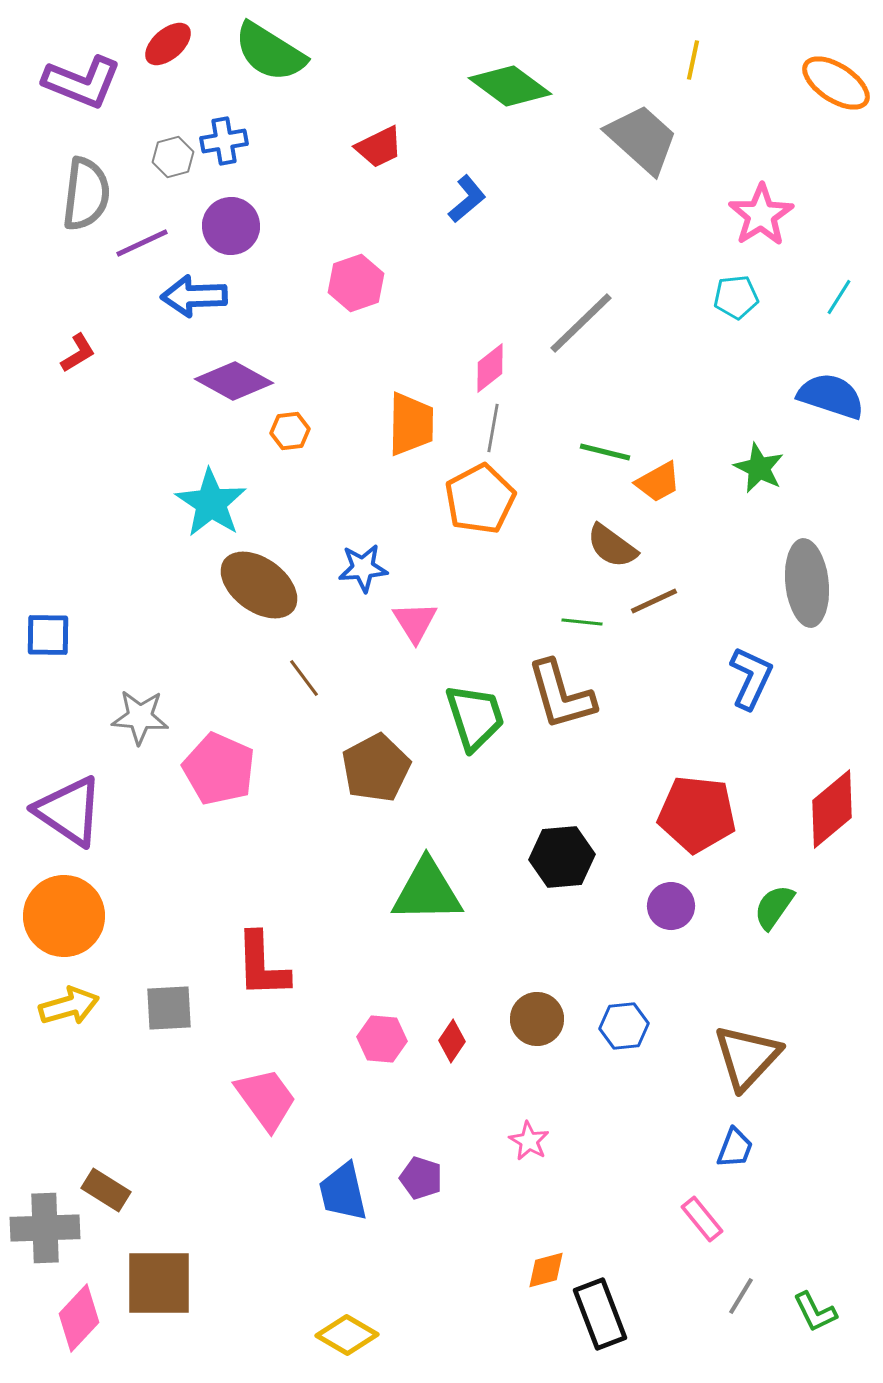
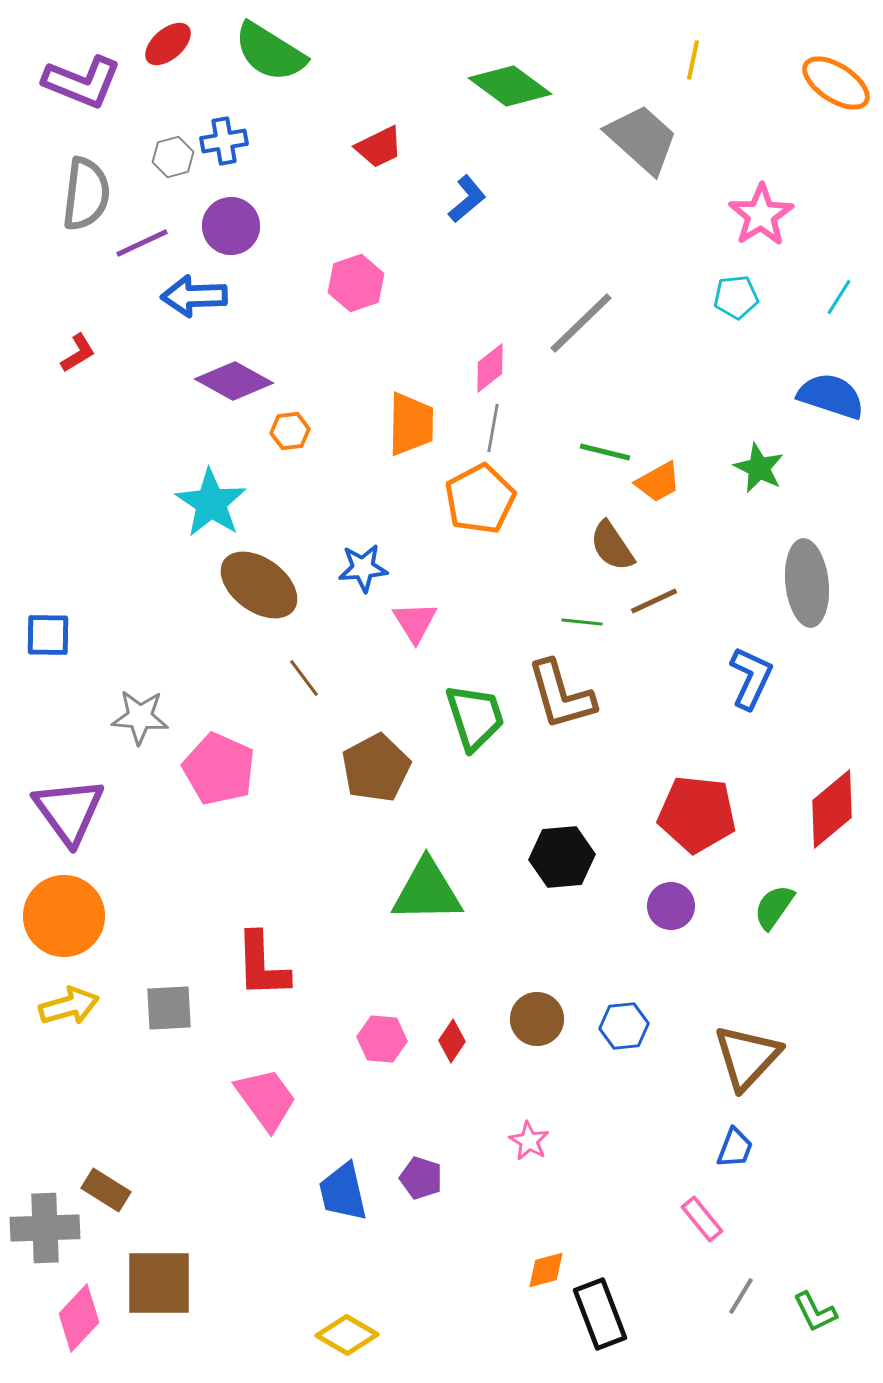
brown semicircle at (612, 546): rotated 20 degrees clockwise
purple triangle at (69, 811): rotated 20 degrees clockwise
